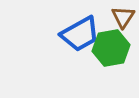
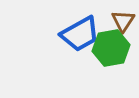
brown triangle: moved 4 px down
